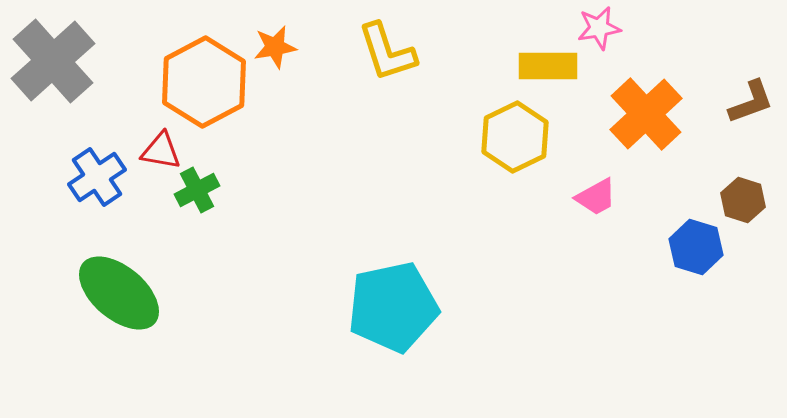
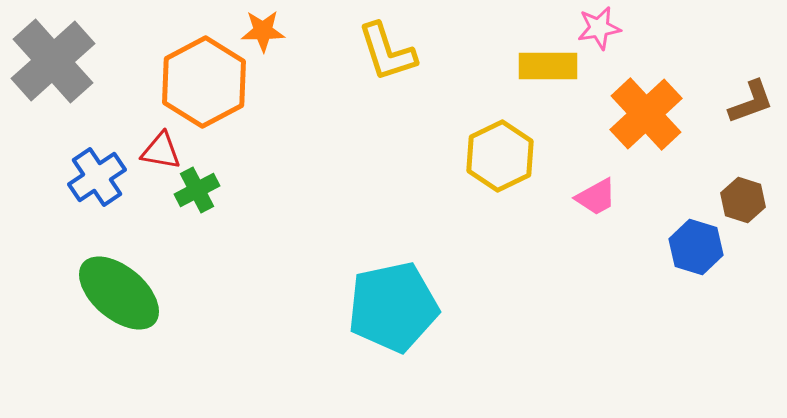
orange star: moved 12 px left, 16 px up; rotated 9 degrees clockwise
yellow hexagon: moved 15 px left, 19 px down
